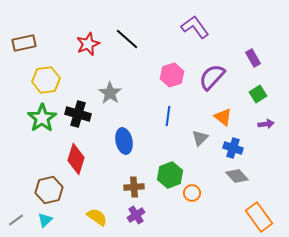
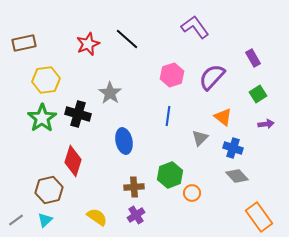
red diamond: moved 3 px left, 2 px down
